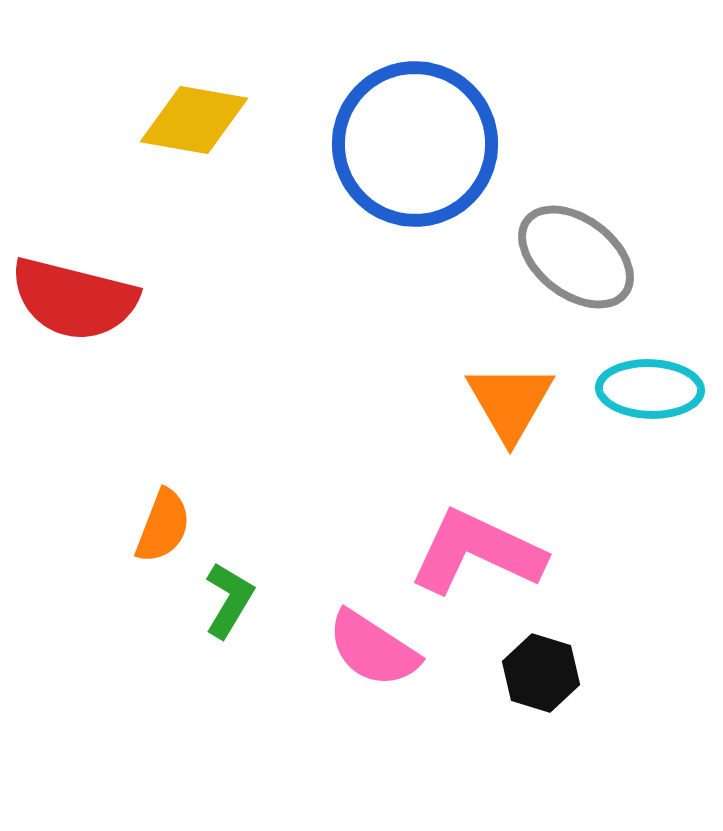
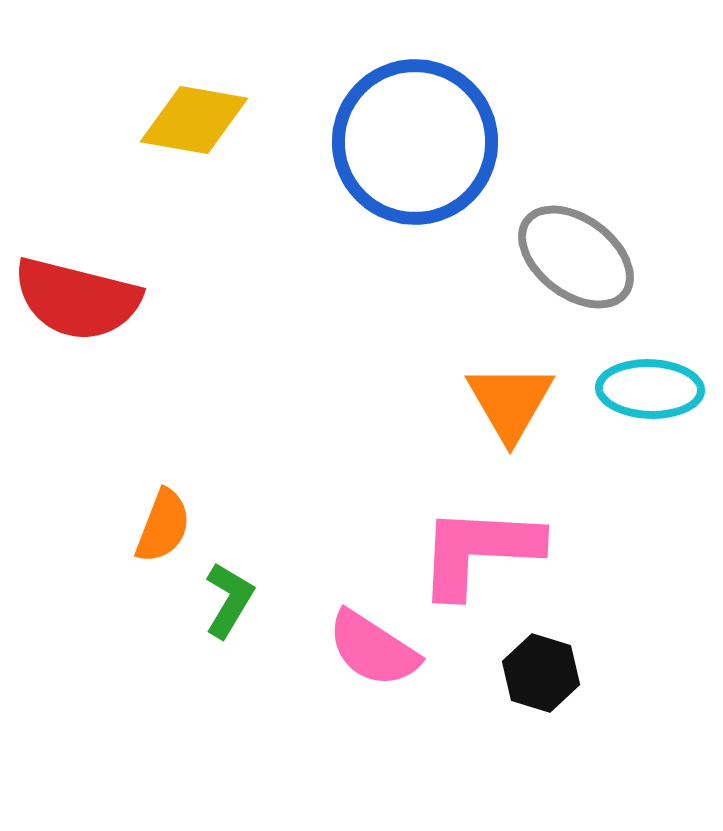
blue circle: moved 2 px up
red semicircle: moved 3 px right
pink L-shape: moved 2 px right, 1 px up; rotated 22 degrees counterclockwise
